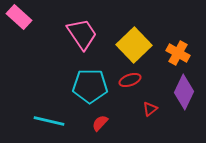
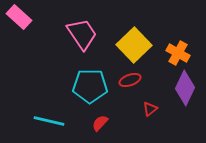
purple diamond: moved 1 px right, 4 px up
